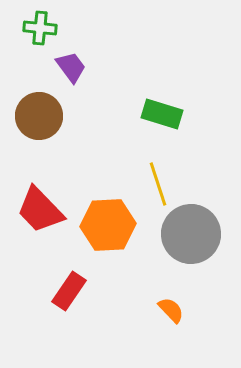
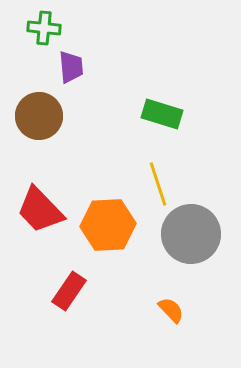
green cross: moved 4 px right
purple trapezoid: rotated 32 degrees clockwise
